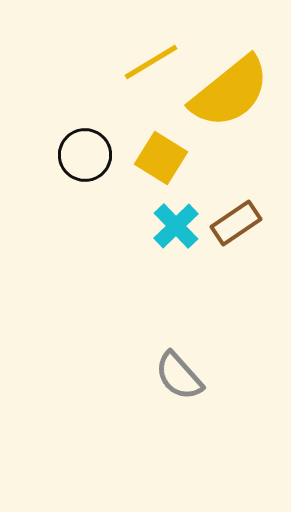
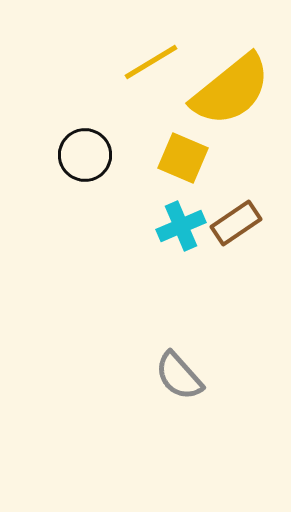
yellow semicircle: moved 1 px right, 2 px up
yellow square: moved 22 px right; rotated 9 degrees counterclockwise
cyan cross: moved 5 px right; rotated 21 degrees clockwise
